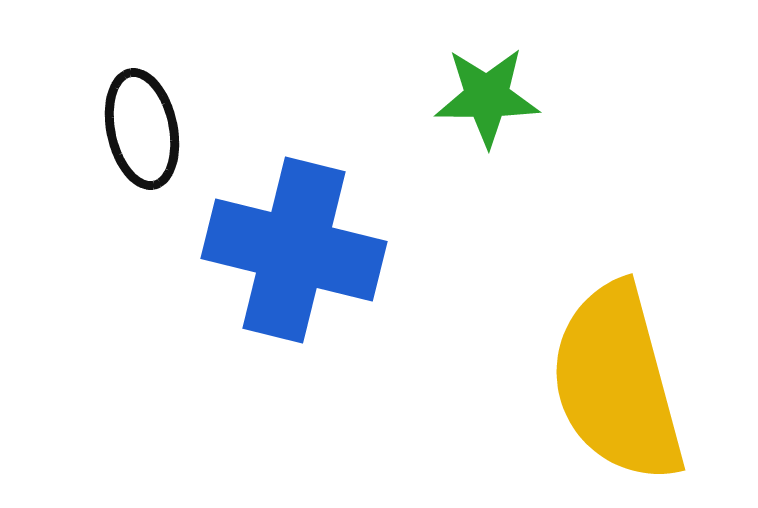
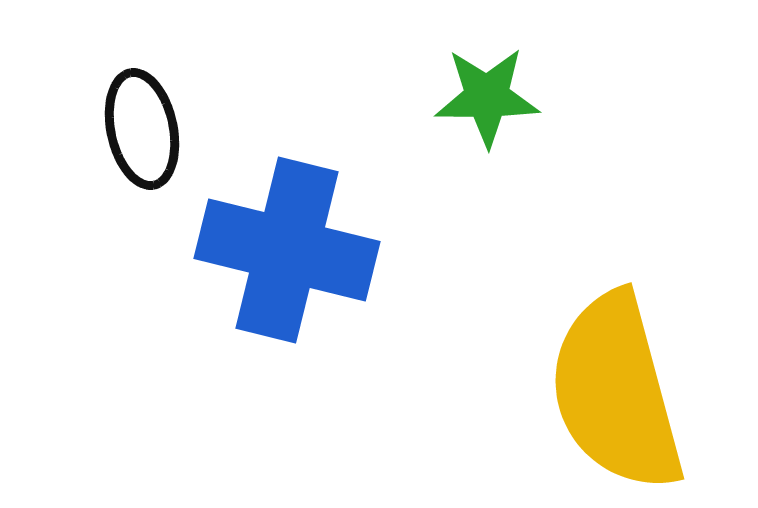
blue cross: moved 7 px left
yellow semicircle: moved 1 px left, 9 px down
